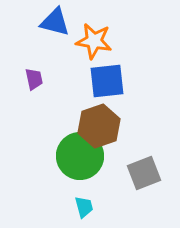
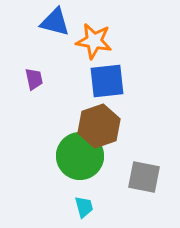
gray square: moved 4 px down; rotated 32 degrees clockwise
